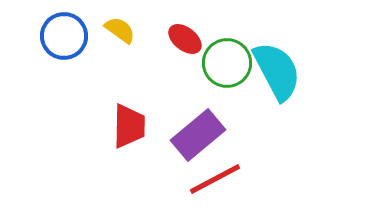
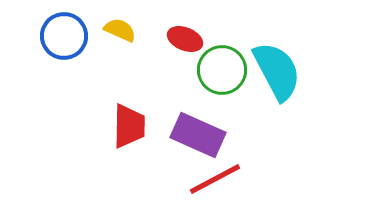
yellow semicircle: rotated 12 degrees counterclockwise
red ellipse: rotated 16 degrees counterclockwise
green circle: moved 5 px left, 7 px down
purple rectangle: rotated 64 degrees clockwise
